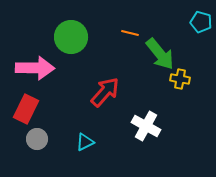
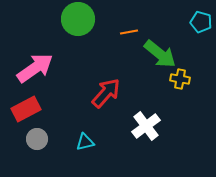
orange line: moved 1 px left, 1 px up; rotated 24 degrees counterclockwise
green circle: moved 7 px right, 18 px up
green arrow: rotated 12 degrees counterclockwise
pink arrow: rotated 36 degrees counterclockwise
red arrow: moved 1 px right, 1 px down
red rectangle: rotated 36 degrees clockwise
white cross: rotated 24 degrees clockwise
cyan triangle: rotated 12 degrees clockwise
